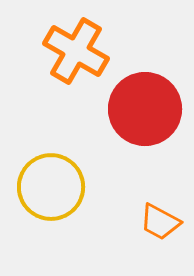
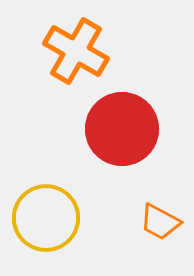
red circle: moved 23 px left, 20 px down
yellow circle: moved 5 px left, 31 px down
